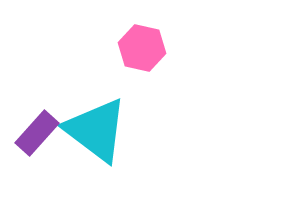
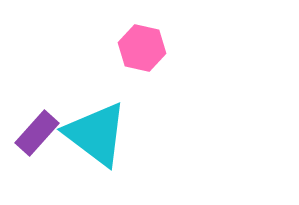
cyan triangle: moved 4 px down
